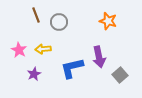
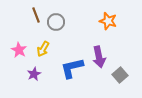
gray circle: moved 3 px left
yellow arrow: rotated 56 degrees counterclockwise
